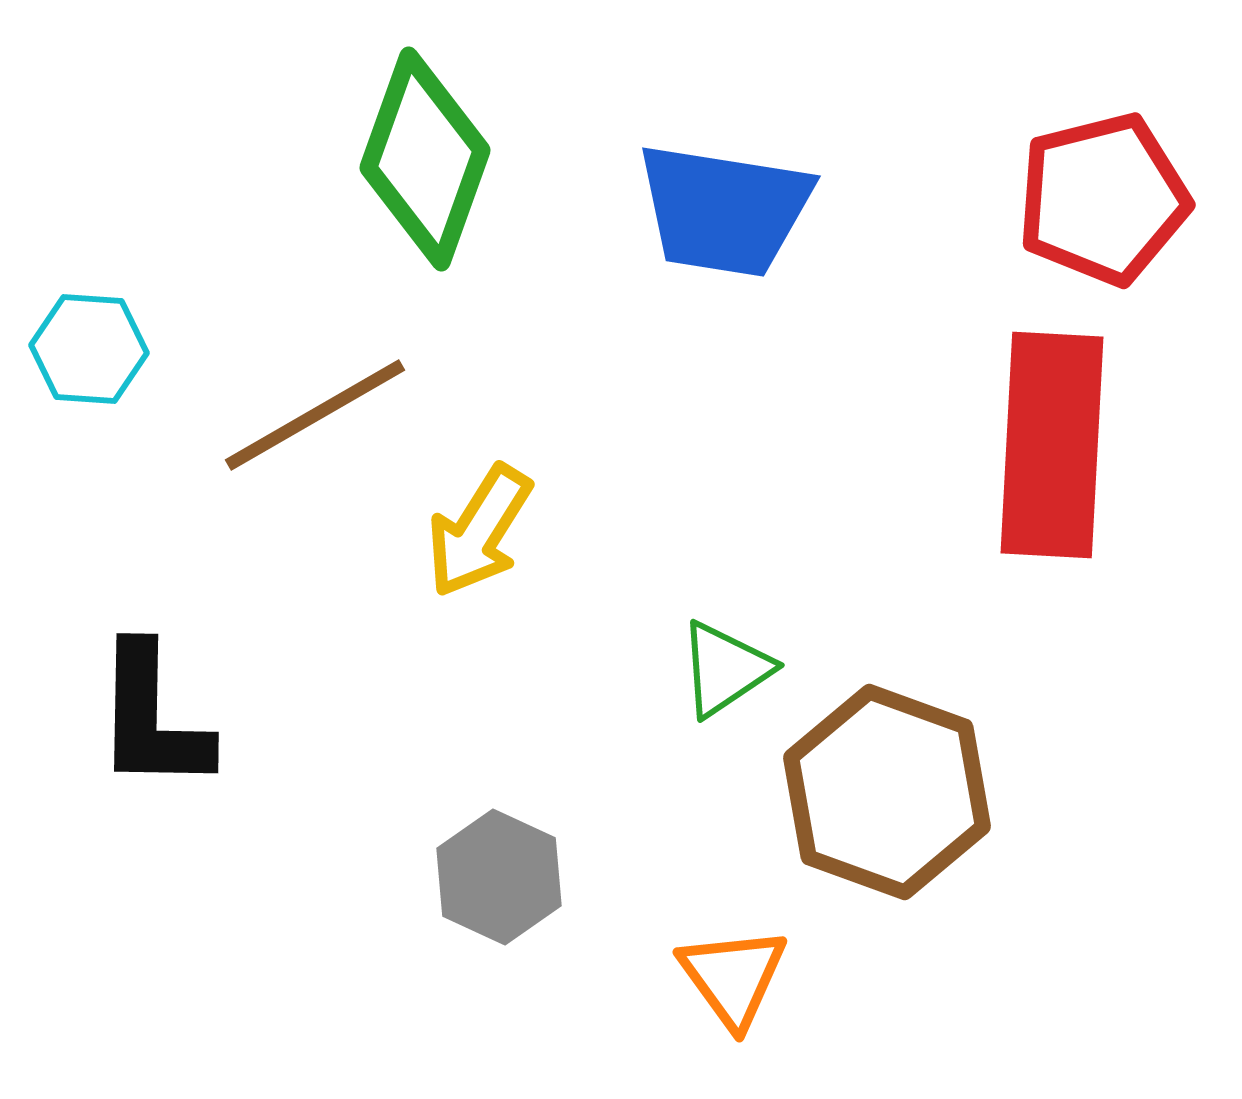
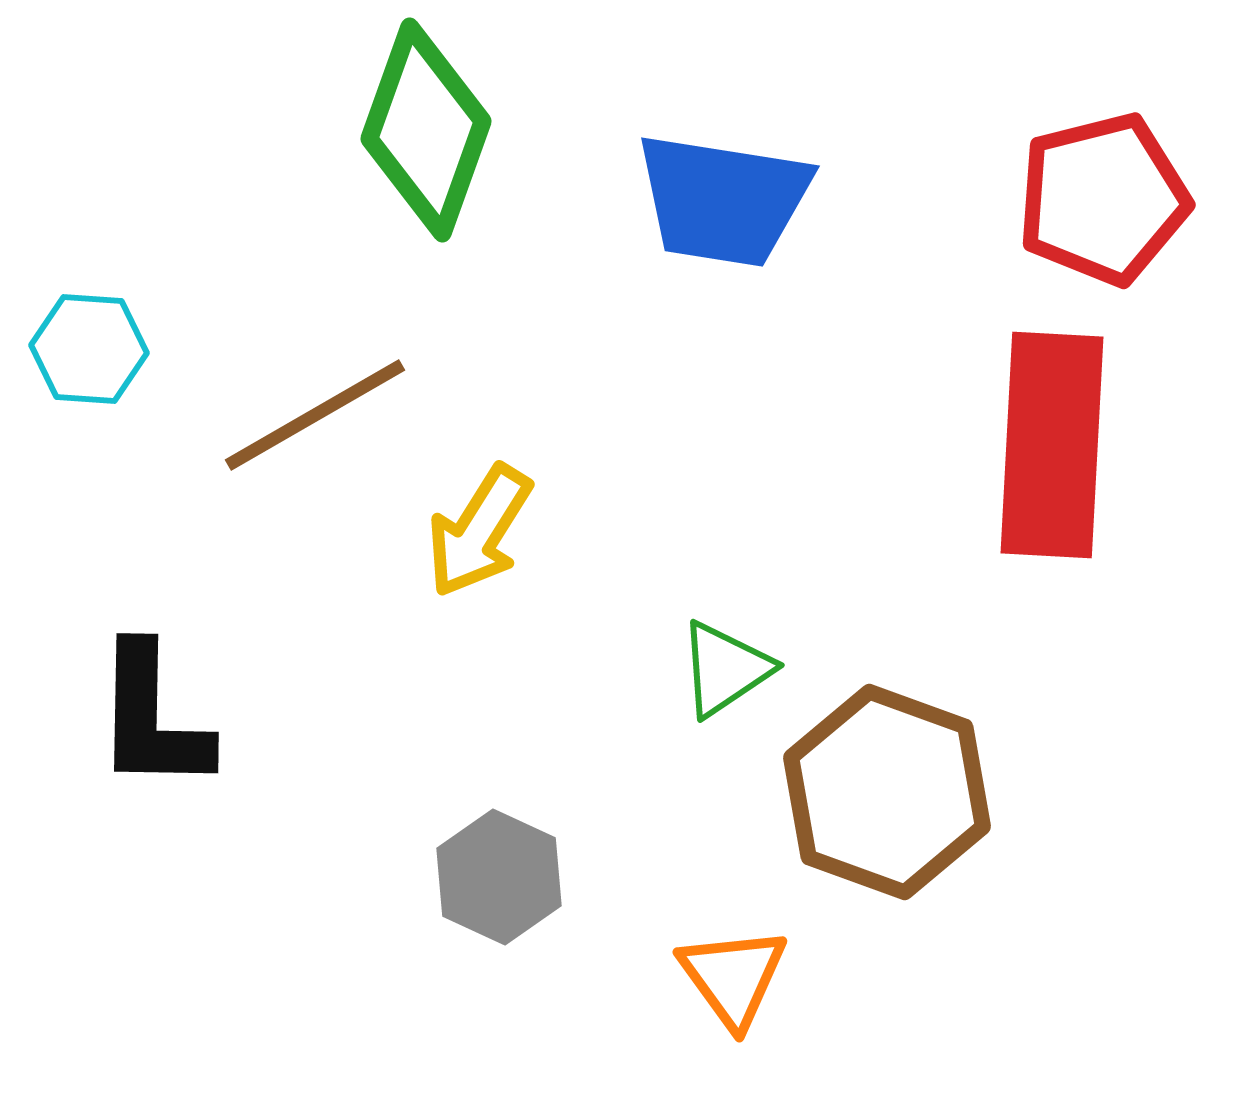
green diamond: moved 1 px right, 29 px up
blue trapezoid: moved 1 px left, 10 px up
